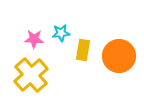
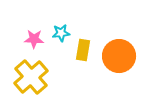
yellow cross: moved 2 px down
